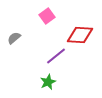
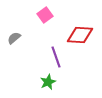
pink square: moved 2 px left, 1 px up
purple line: moved 1 px down; rotated 70 degrees counterclockwise
